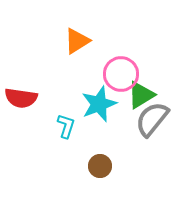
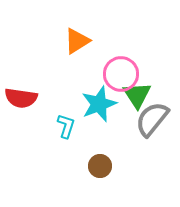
green triangle: moved 4 px left; rotated 32 degrees counterclockwise
